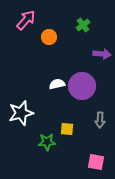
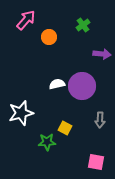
yellow square: moved 2 px left, 1 px up; rotated 24 degrees clockwise
